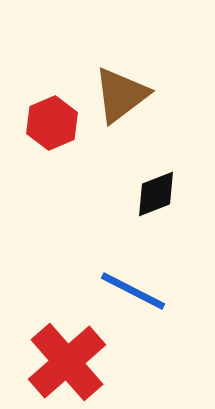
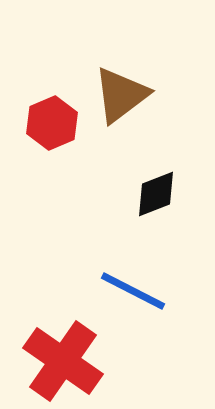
red cross: moved 4 px left, 1 px up; rotated 14 degrees counterclockwise
